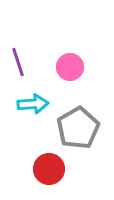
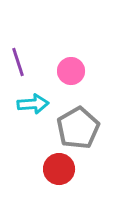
pink circle: moved 1 px right, 4 px down
red circle: moved 10 px right
